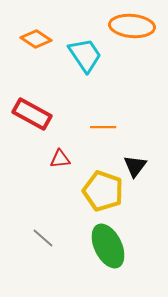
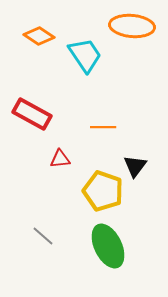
orange diamond: moved 3 px right, 3 px up
gray line: moved 2 px up
